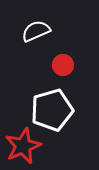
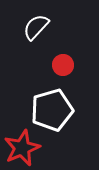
white semicircle: moved 4 px up; rotated 24 degrees counterclockwise
red star: moved 1 px left, 2 px down
